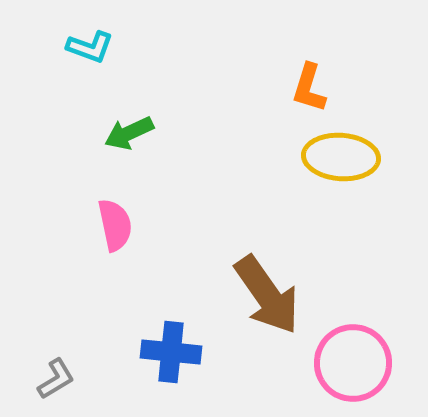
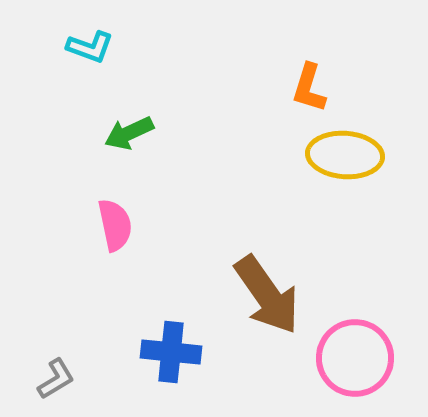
yellow ellipse: moved 4 px right, 2 px up
pink circle: moved 2 px right, 5 px up
